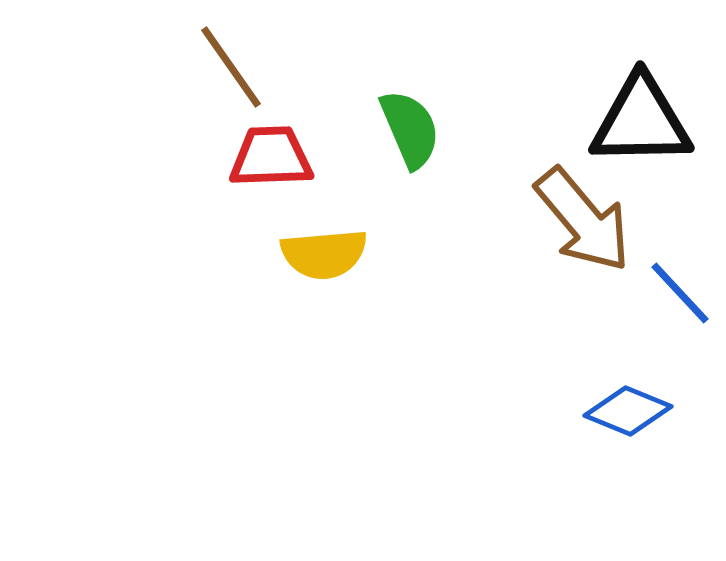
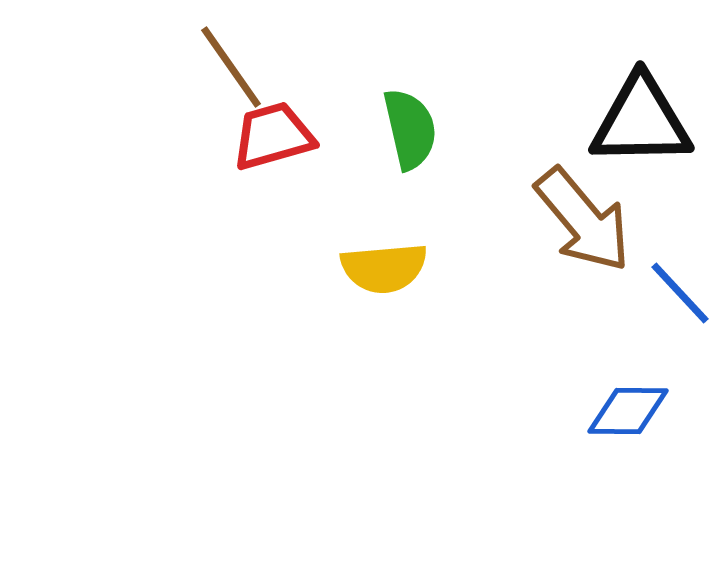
green semicircle: rotated 10 degrees clockwise
red trapezoid: moved 2 px right, 21 px up; rotated 14 degrees counterclockwise
yellow semicircle: moved 60 px right, 14 px down
blue diamond: rotated 22 degrees counterclockwise
